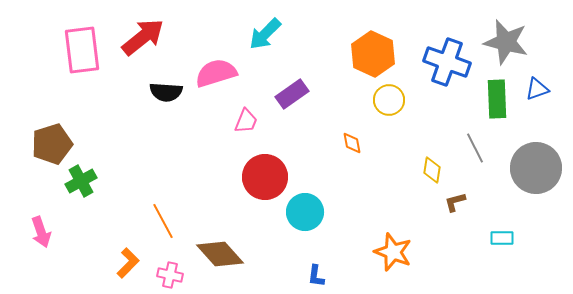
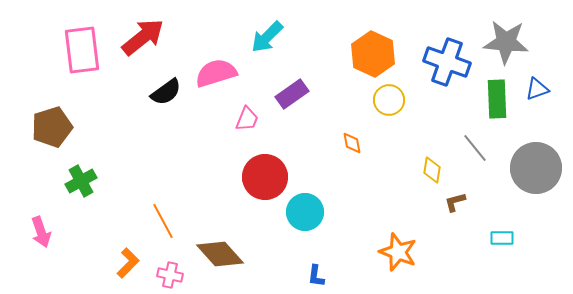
cyan arrow: moved 2 px right, 3 px down
gray star: rotated 9 degrees counterclockwise
black semicircle: rotated 40 degrees counterclockwise
pink trapezoid: moved 1 px right, 2 px up
brown pentagon: moved 17 px up
gray line: rotated 12 degrees counterclockwise
orange star: moved 5 px right
